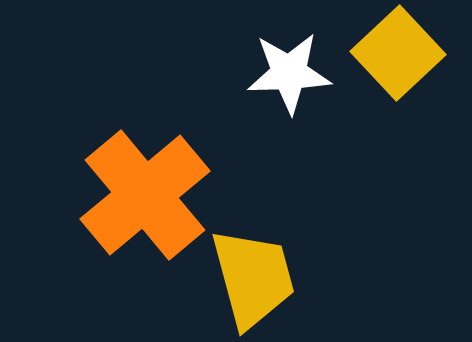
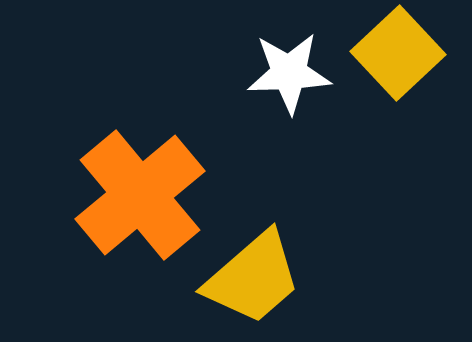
orange cross: moved 5 px left
yellow trapezoid: rotated 64 degrees clockwise
